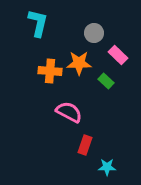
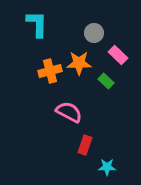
cyan L-shape: moved 1 px left, 1 px down; rotated 12 degrees counterclockwise
orange cross: rotated 20 degrees counterclockwise
